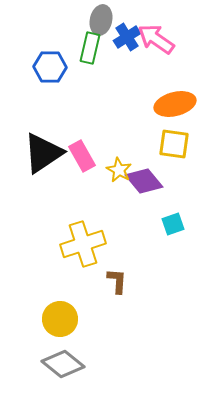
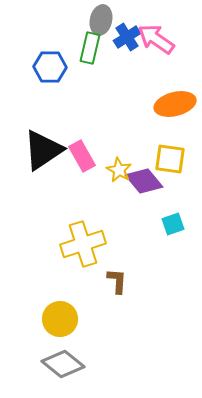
yellow square: moved 4 px left, 15 px down
black triangle: moved 3 px up
